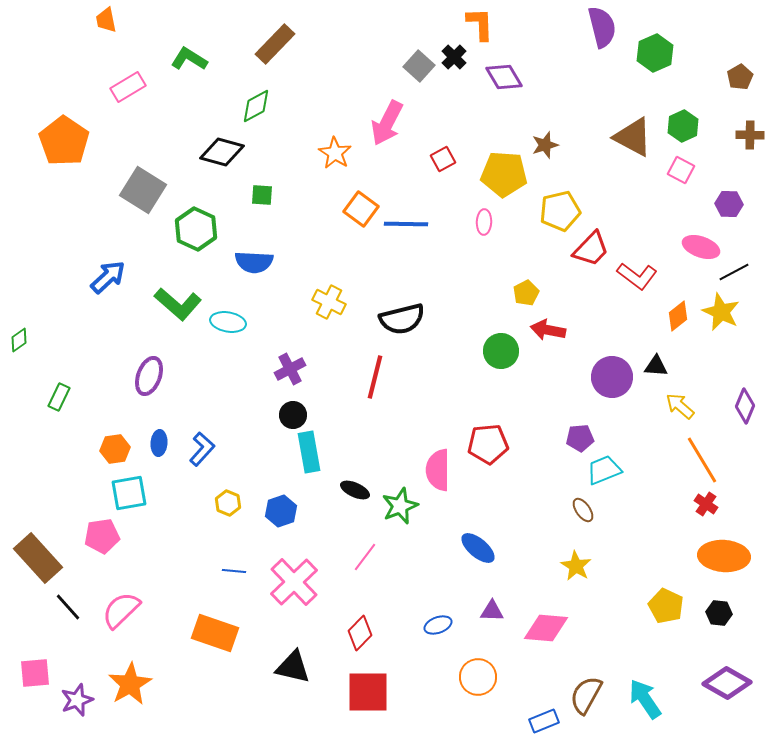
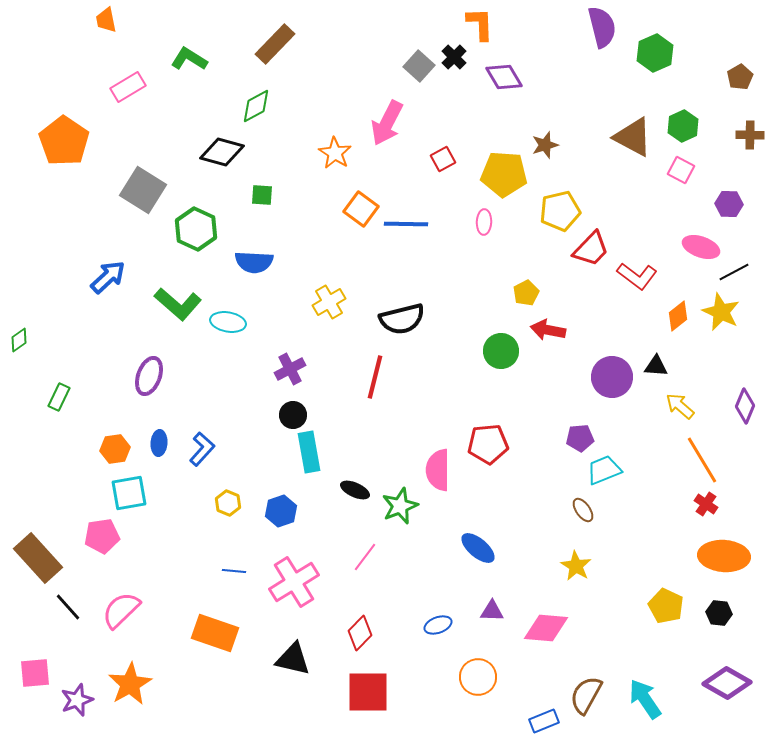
yellow cross at (329, 302): rotated 32 degrees clockwise
pink cross at (294, 582): rotated 12 degrees clockwise
black triangle at (293, 667): moved 8 px up
